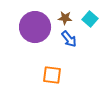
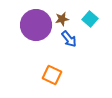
brown star: moved 3 px left, 1 px down; rotated 16 degrees counterclockwise
purple circle: moved 1 px right, 2 px up
orange square: rotated 18 degrees clockwise
